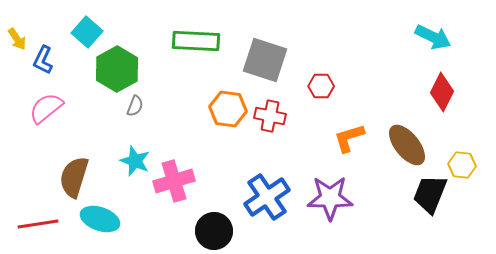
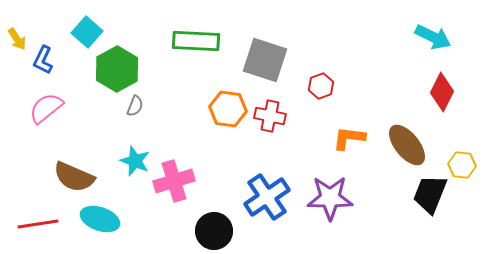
red hexagon: rotated 20 degrees counterclockwise
orange L-shape: rotated 24 degrees clockwise
brown semicircle: rotated 84 degrees counterclockwise
